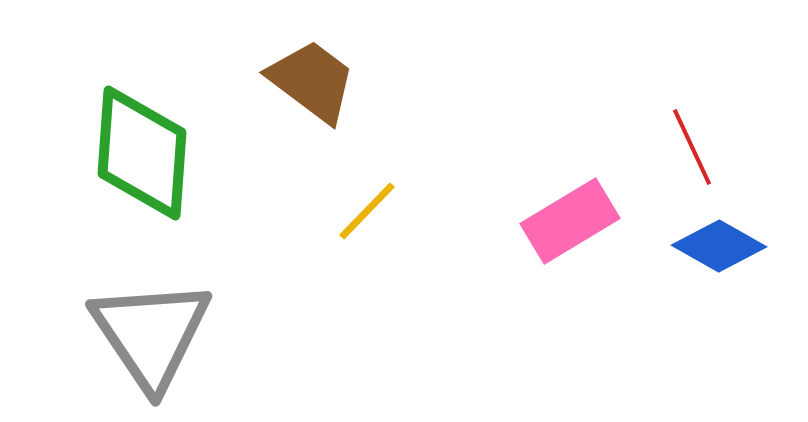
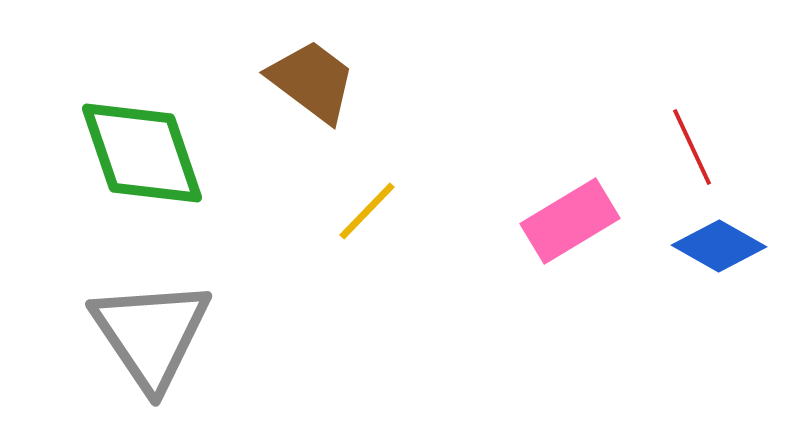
green diamond: rotated 23 degrees counterclockwise
